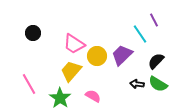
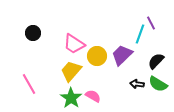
purple line: moved 3 px left, 3 px down
cyan line: rotated 54 degrees clockwise
green star: moved 11 px right
